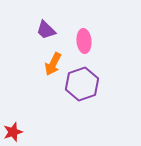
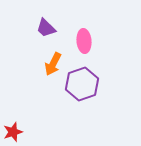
purple trapezoid: moved 2 px up
